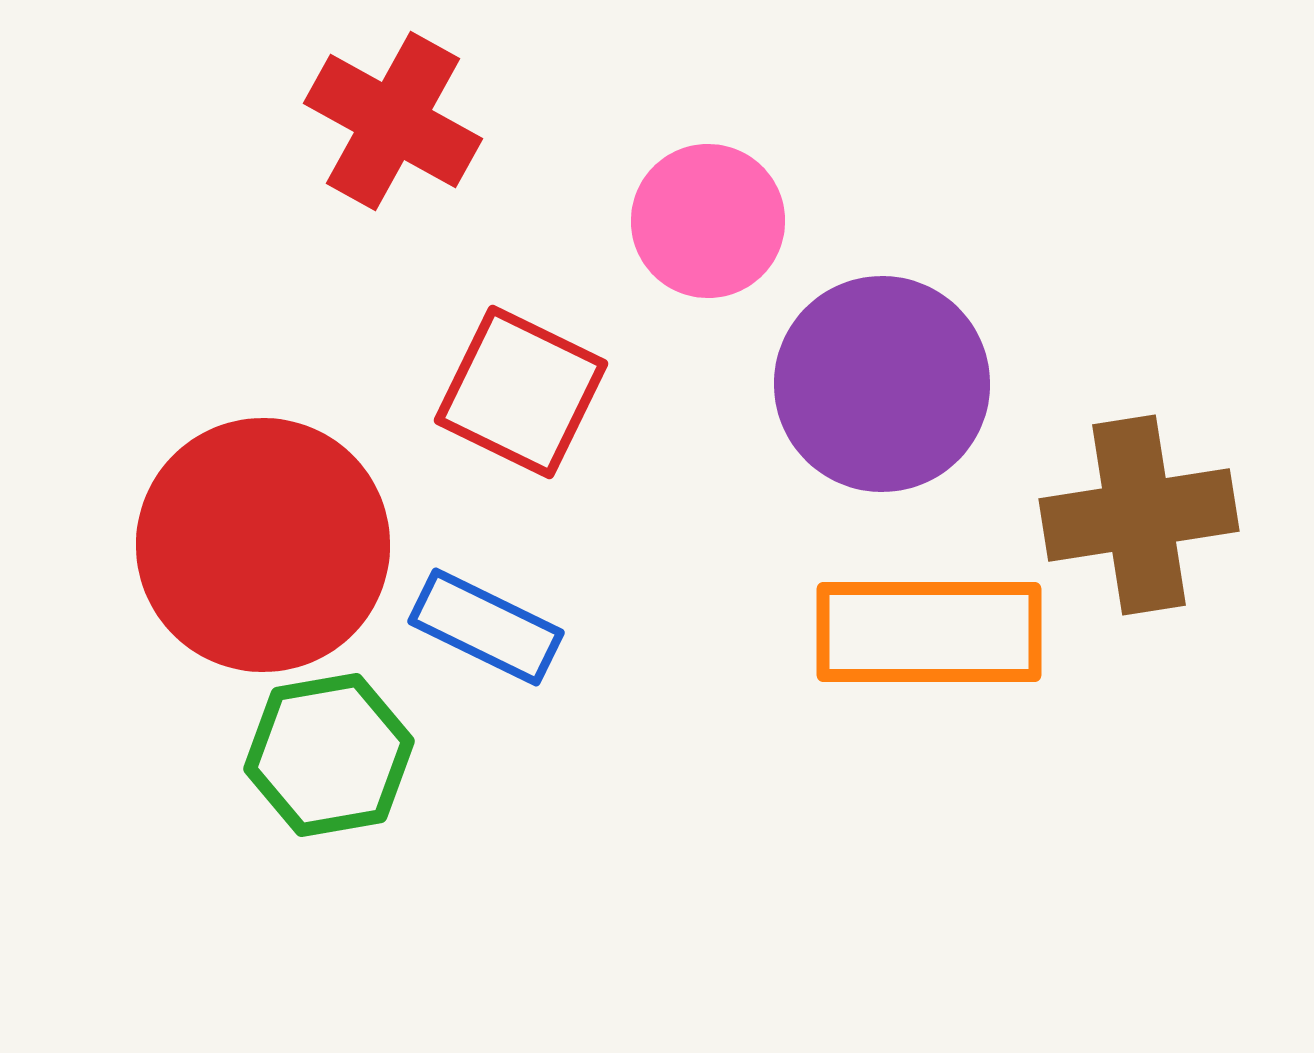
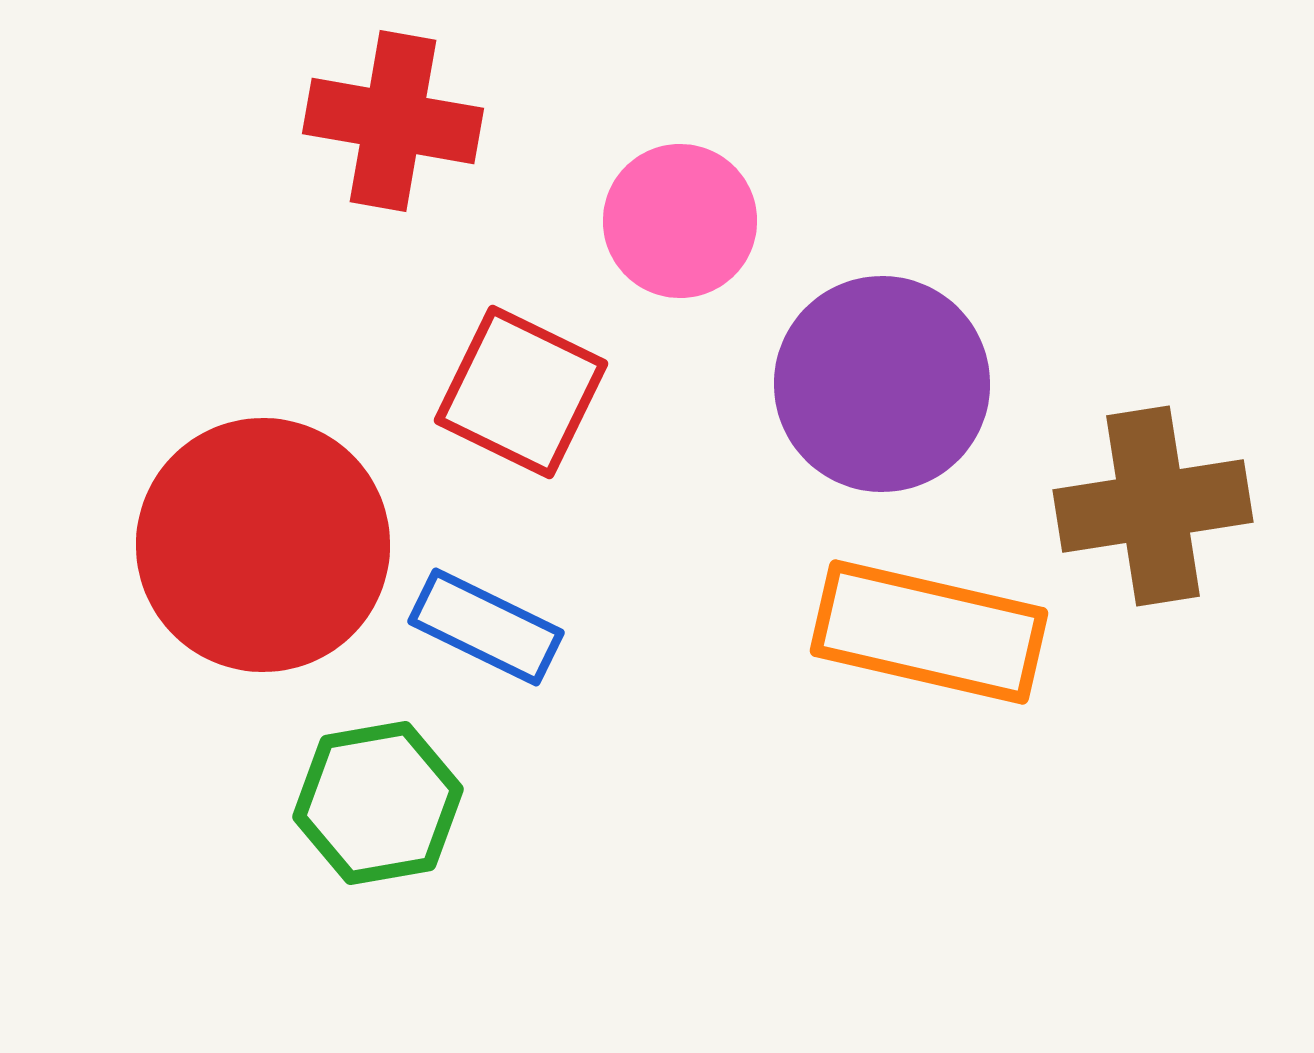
red cross: rotated 19 degrees counterclockwise
pink circle: moved 28 px left
brown cross: moved 14 px right, 9 px up
orange rectangle: rotated 13 degrees clockwise
green hexagon: moved 49 px right, 48 px down
